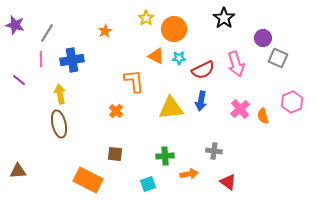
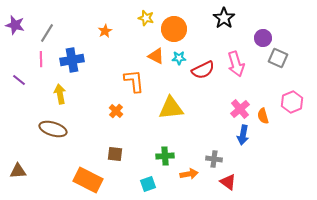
yellow star: rotated 21 degrees counterclockwise
blue arrow: moved 42 px right, 34 px down
brown ellipse: moved 6 px left, 5 px down; rotated 60 degrees counterclockwise
gray cross: moved 8 px down
